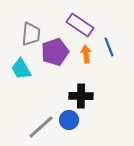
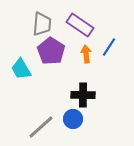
gray trapezoid: moved 11 px right, 10 px up
blue line: rotated 54 degrees clockwise
purple pentagon: moved 4 px left, 1 px up; rotated 20 degrees counterclockwise
black cross: moved 2 px right, 1 px up
blue circle: moved 4 px right, 1 px up
